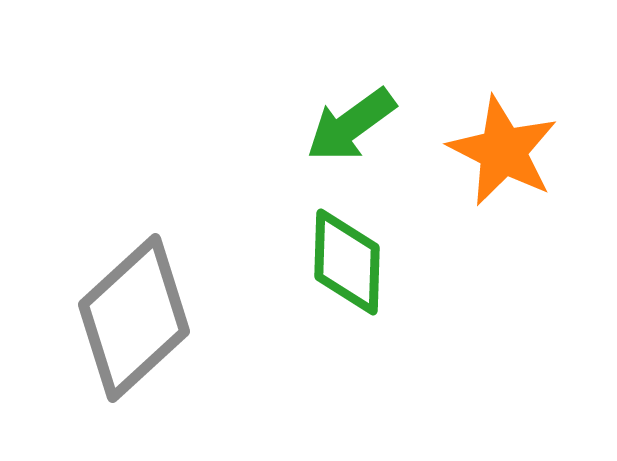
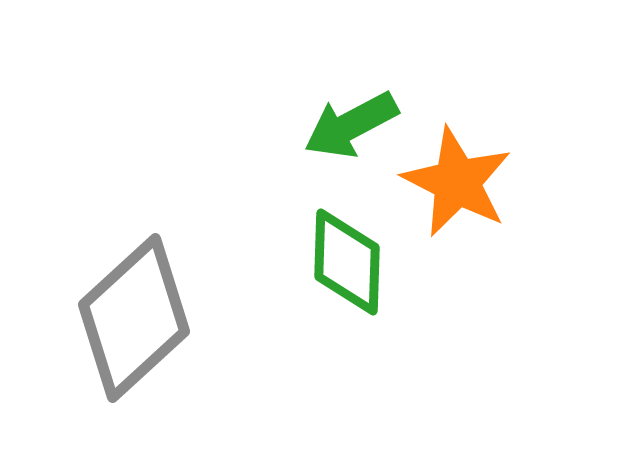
green arrow: rotated 8 degrees clockwise
orange star: moved 46 px left, 31 px down
